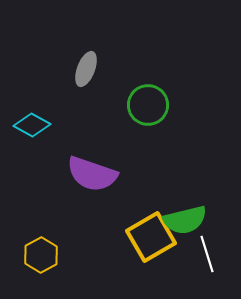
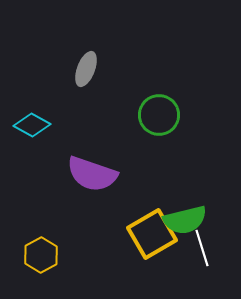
green circle: moved 11 px right, 10 px down
yellow square: moved 1 px right, 3 px up
white line: moved 5 px left, 6 px up
